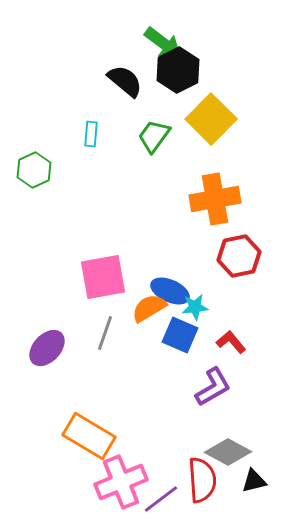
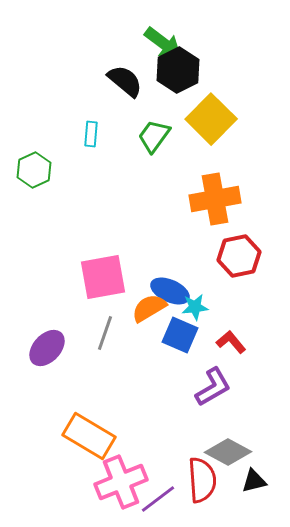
purple line: moved 3 px left
